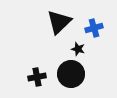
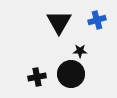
black triangle: rotated 16 degrees counterclockwise
blue cross: moved 3 px right, 8 px up
black star: moved 2 px right, 2 px down; rotated 16 degrees counterclockwise
